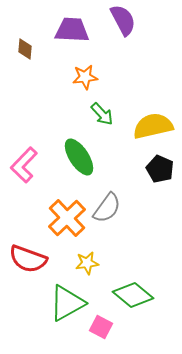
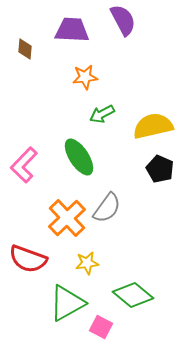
green arrow: rotated 105 degrees clockwise
